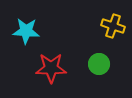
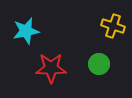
cyan star: rotated 16 degrees counterclockwise
